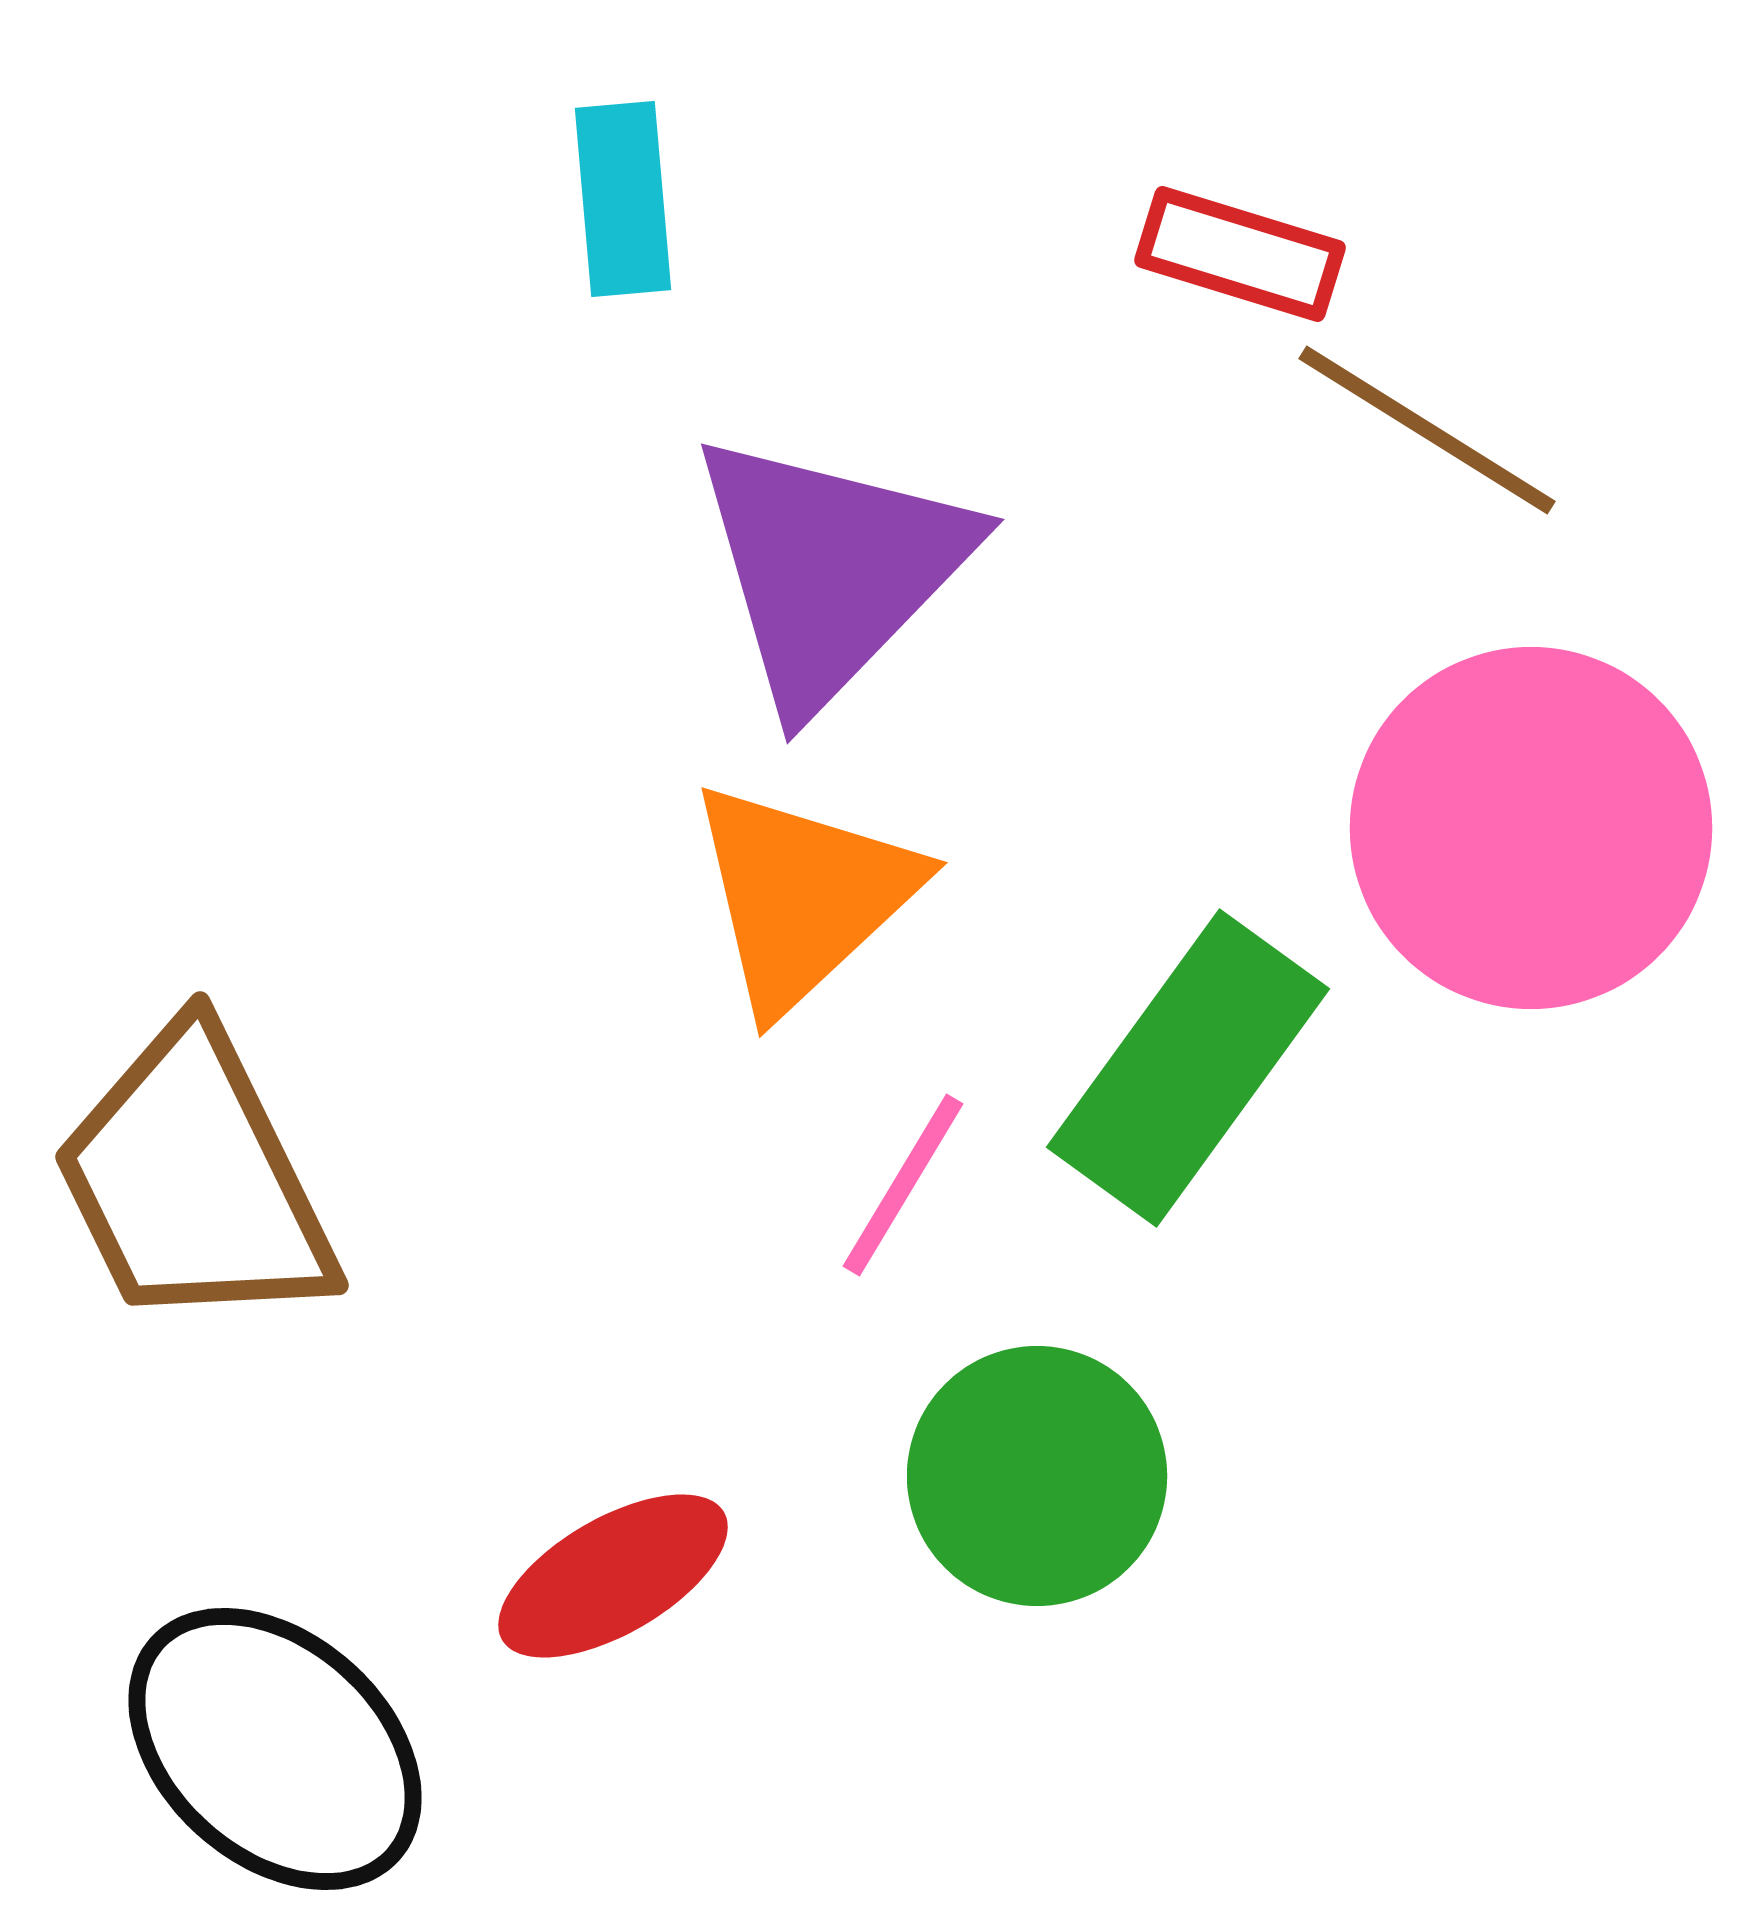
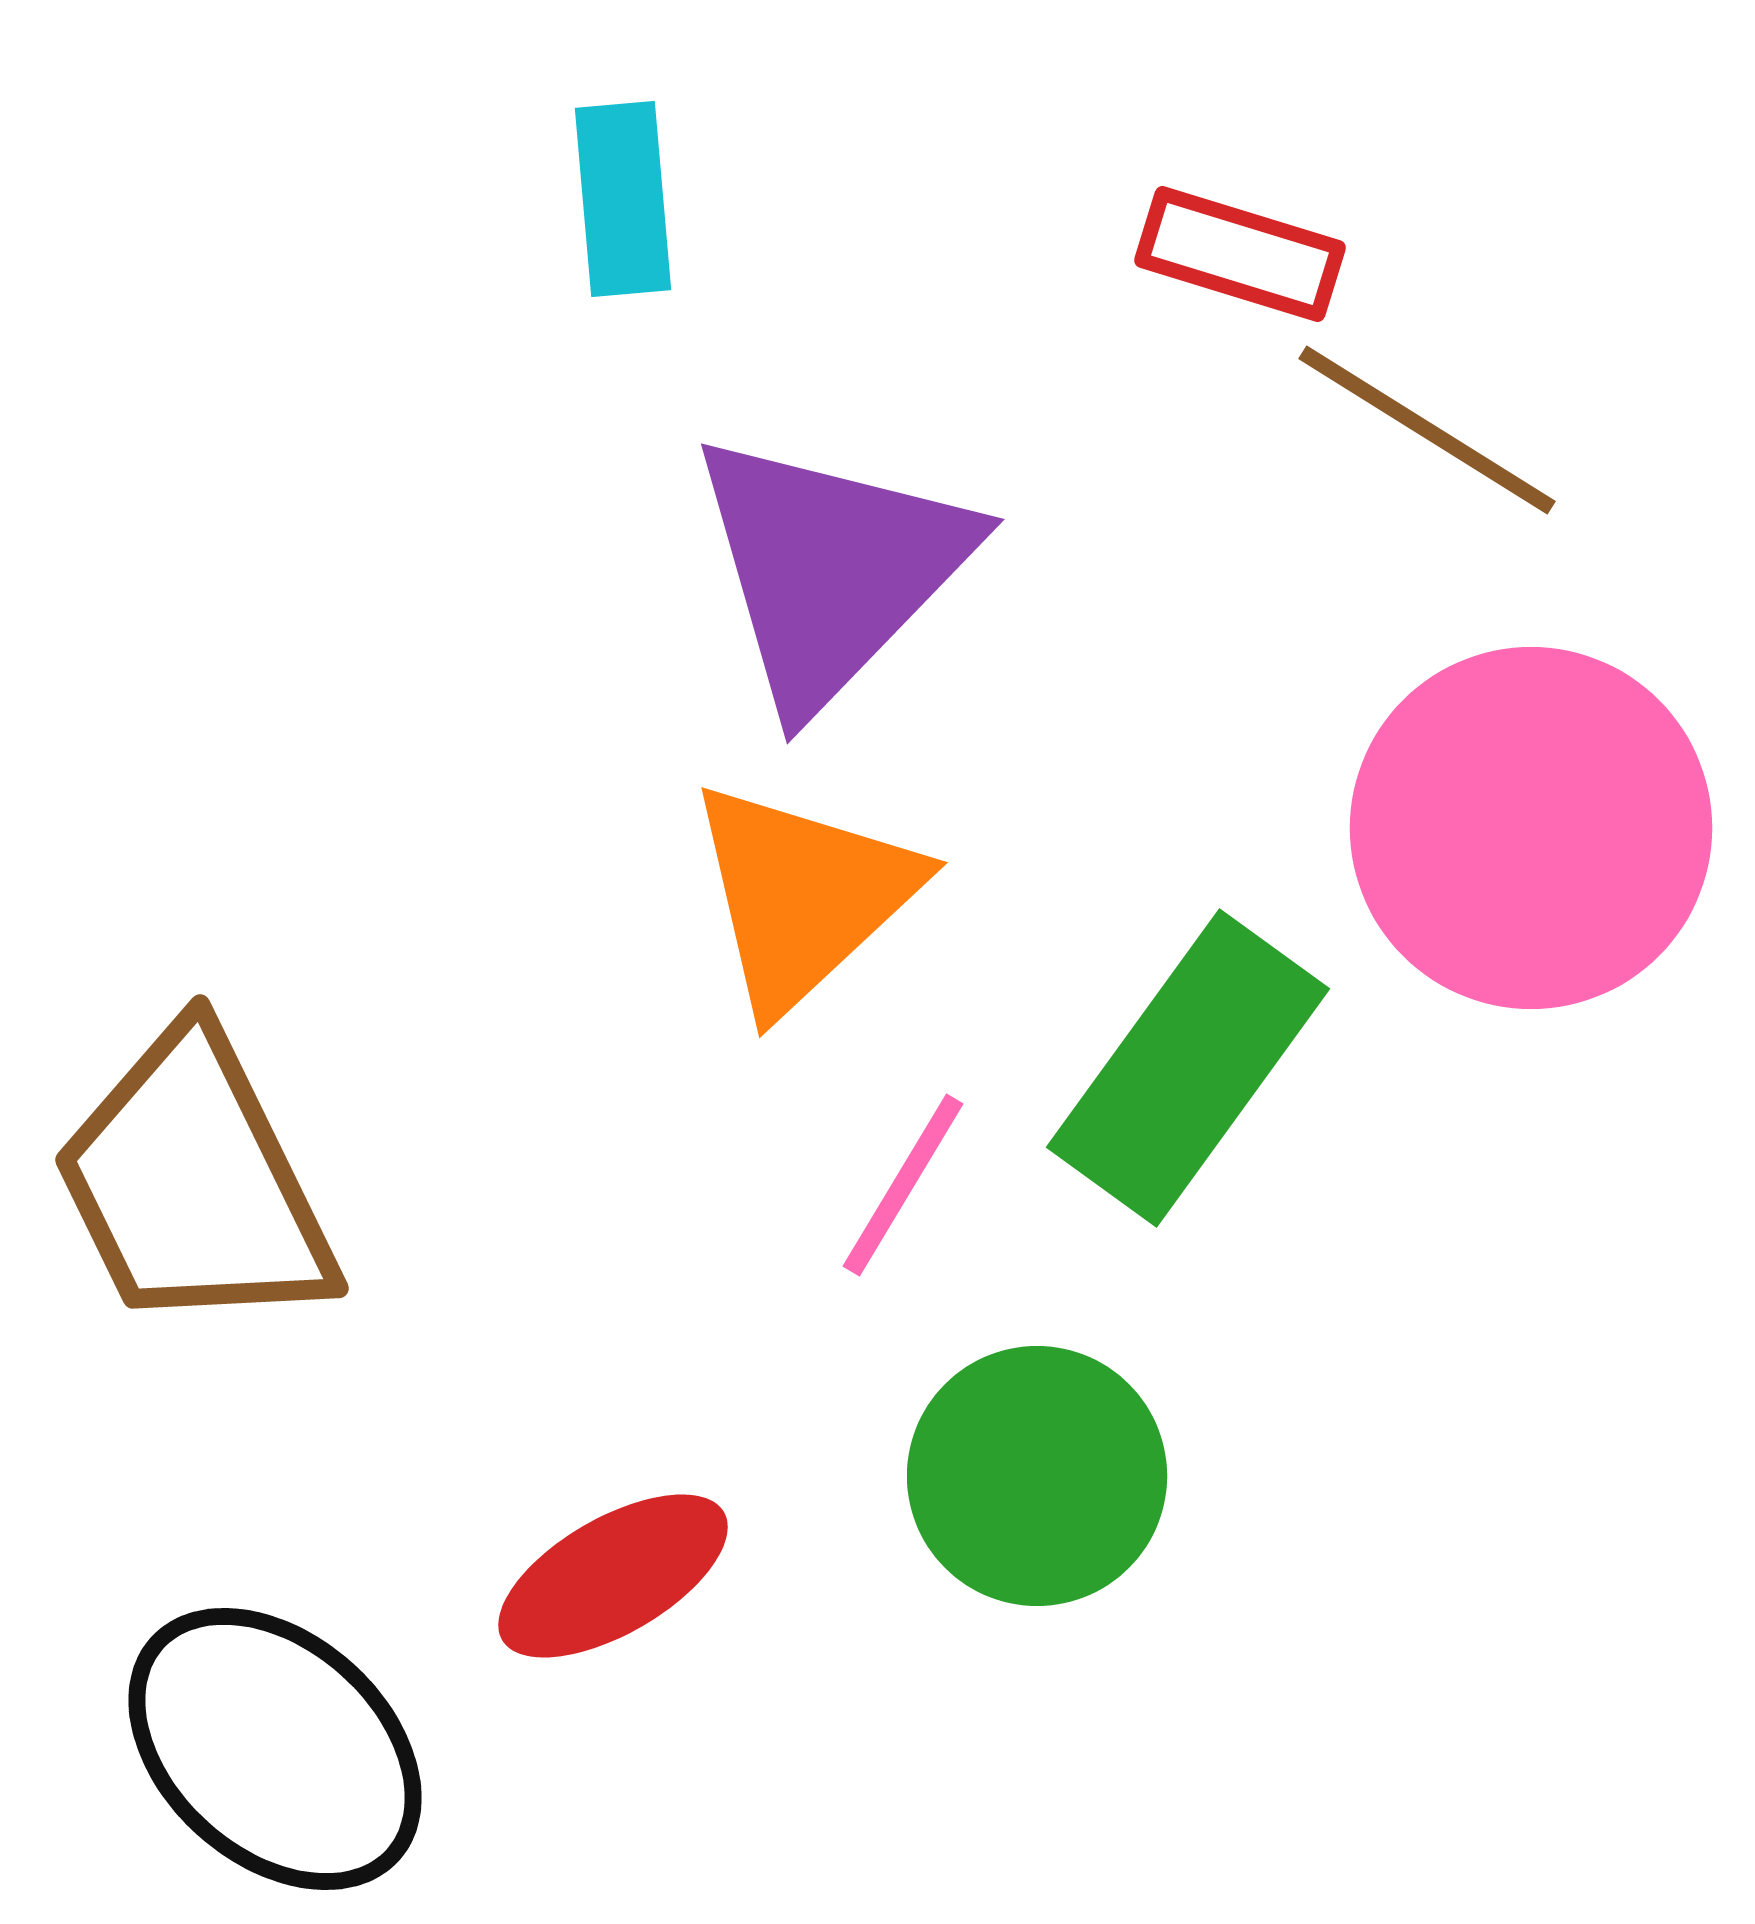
brown trapezoid: moved 3 px down
